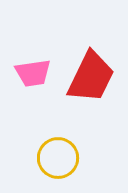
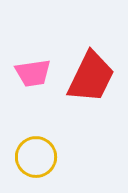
yellow circle: moved 22 px left, 1 px up
